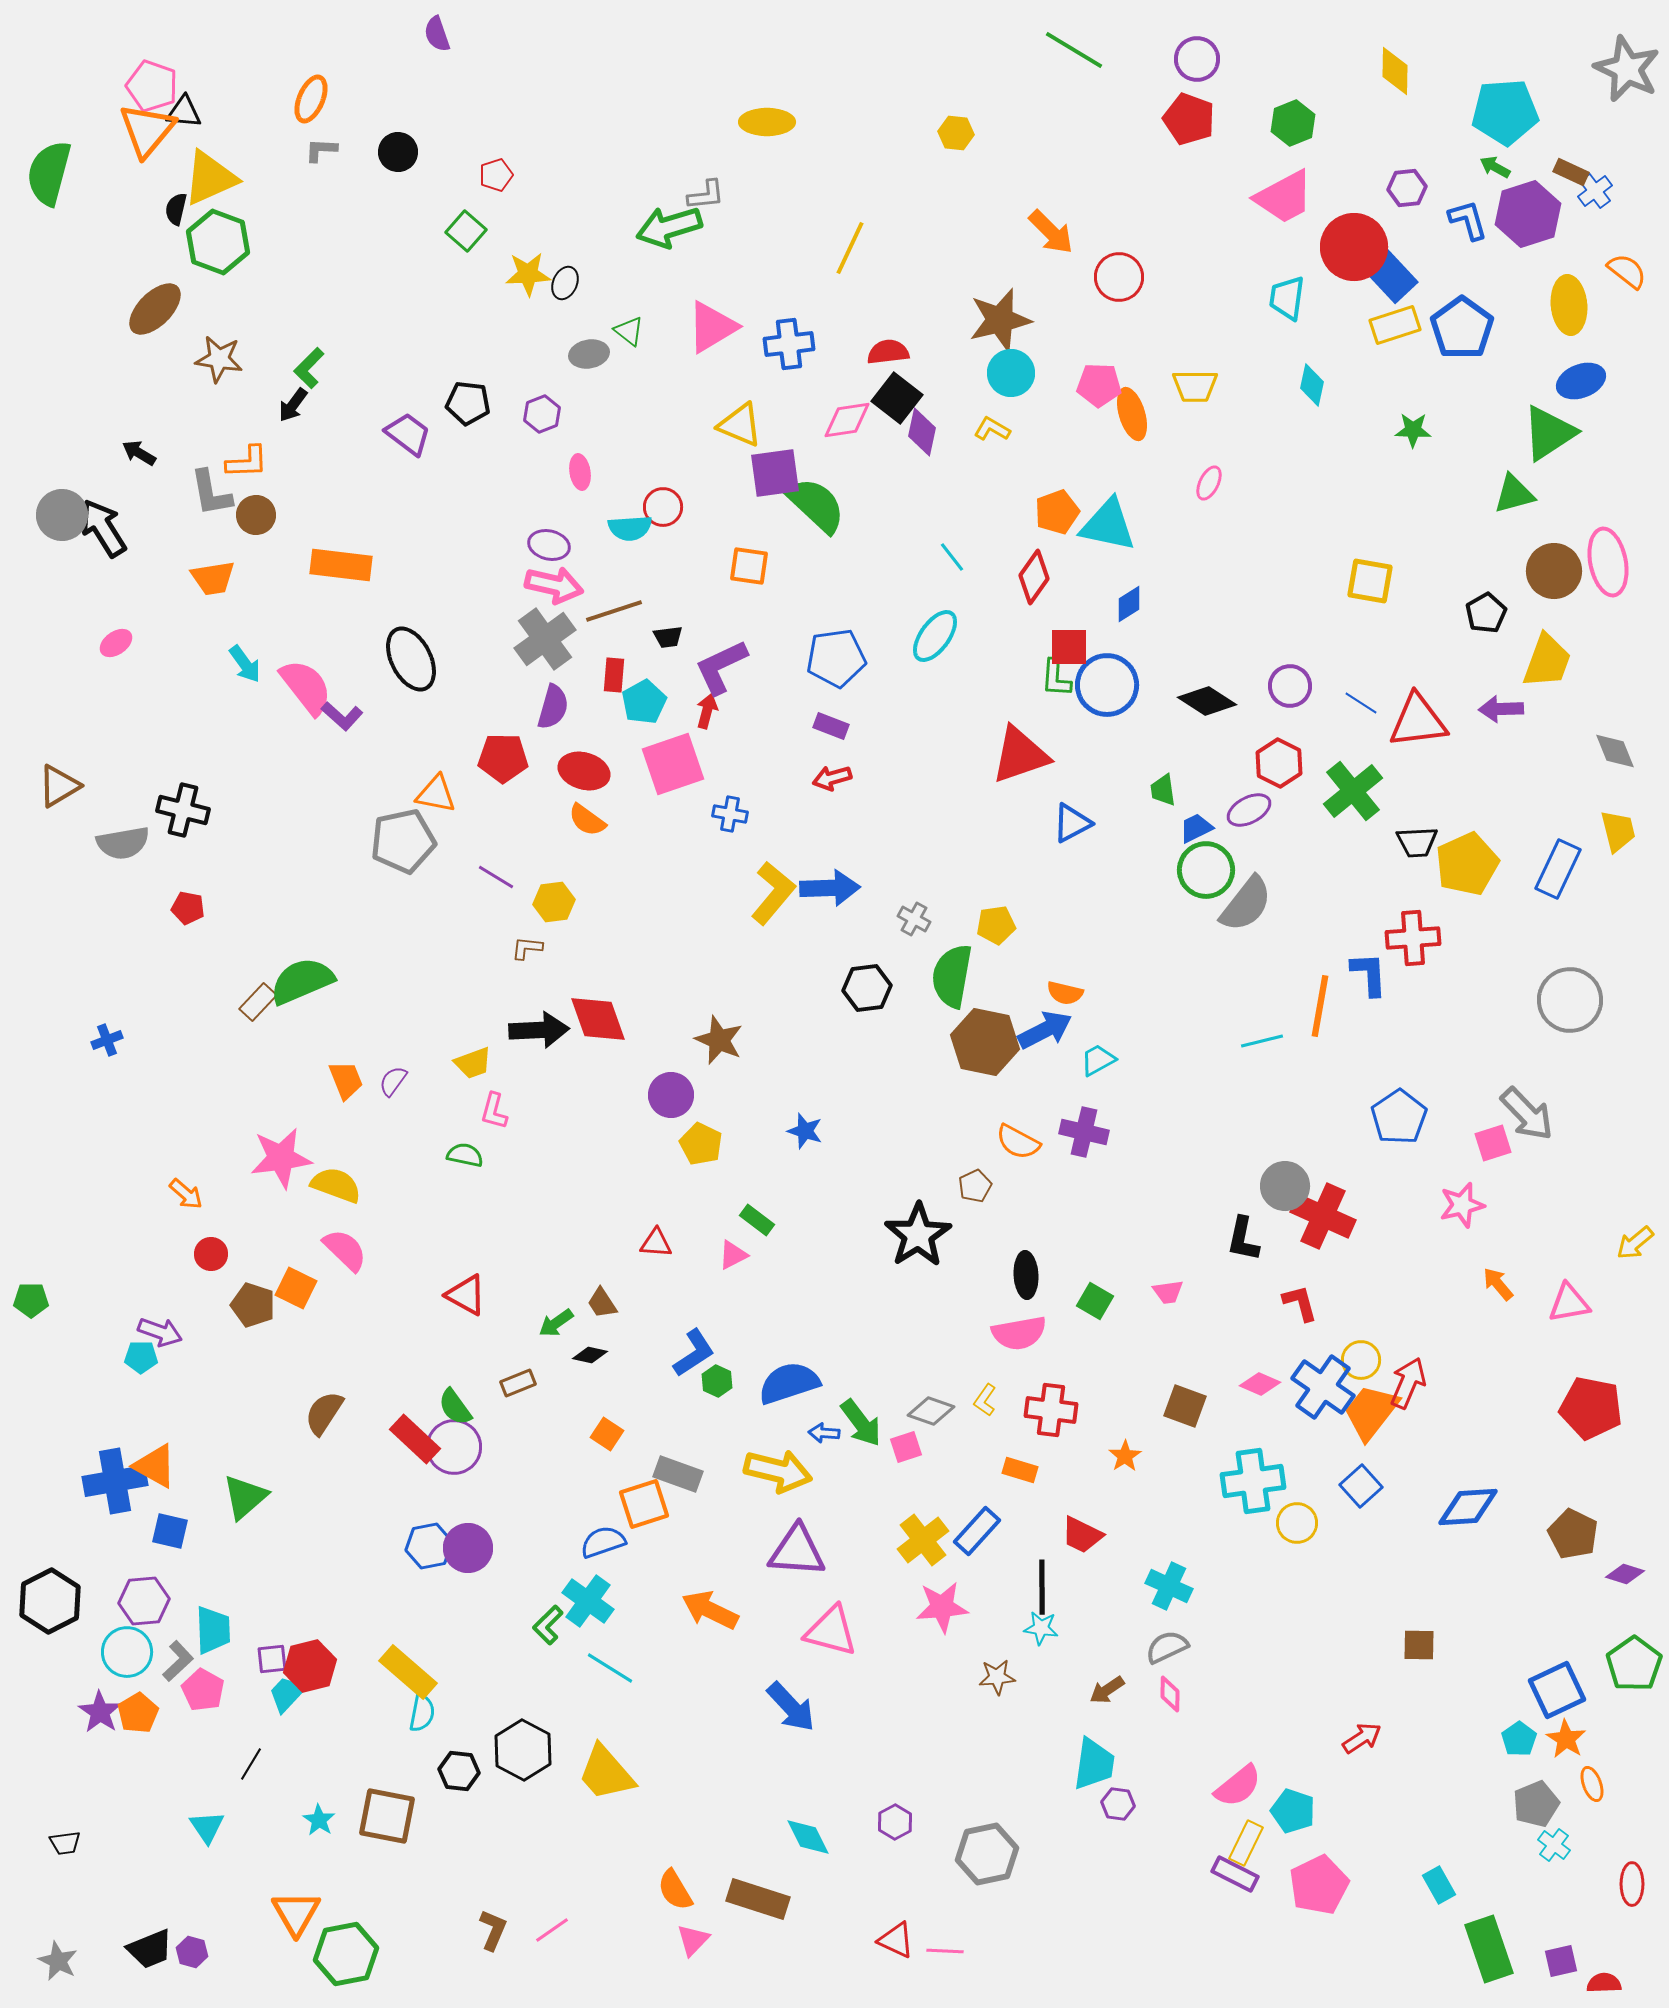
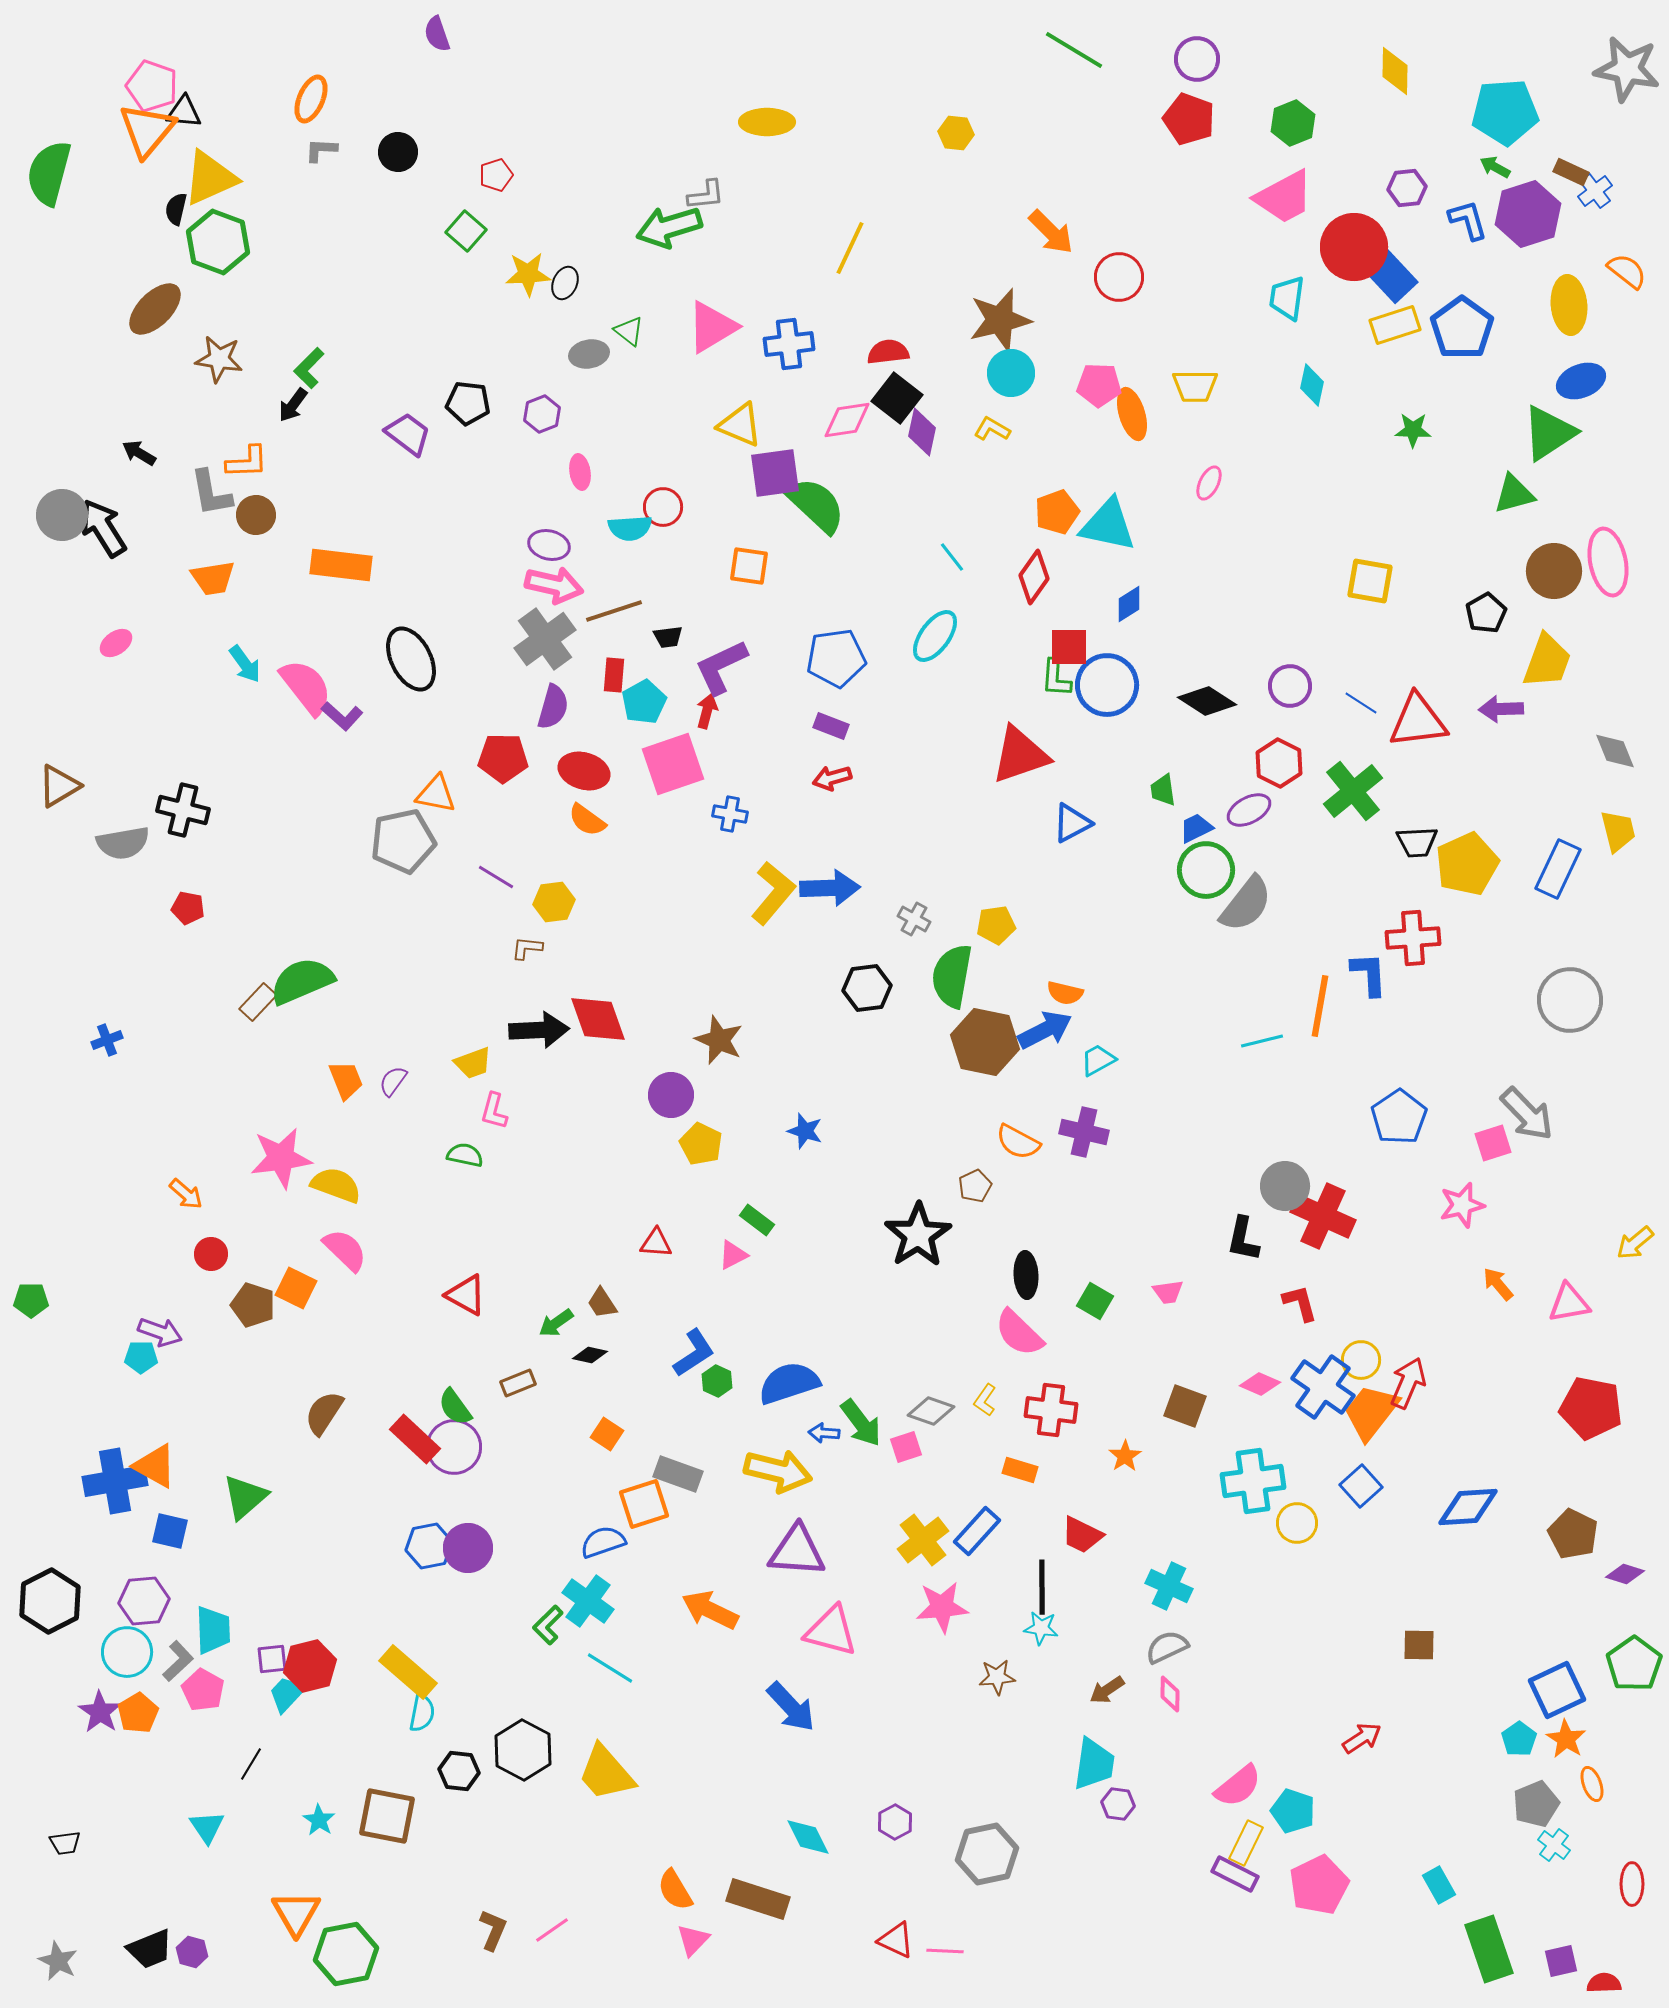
gray star at (1627, 69): rotated 14 degrees counterclockwise
pink semicircle at (1019, 1333): rotated 54 degrees clockwise
